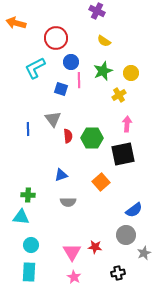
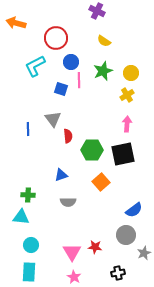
cyan L-shape: moved 2 px up
yellow cross: moved 8 px right
green hexagon: moved 12 px down
